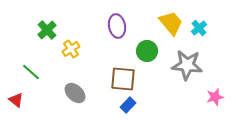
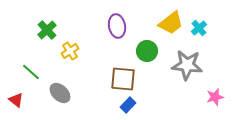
yellow trapezoid: rotated 92 degrees clockwise
yellow cross: moved 1 px left, 2 px down
gray ellipse: moved 15 px left
